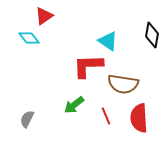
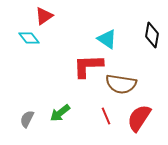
cyan triangle: moved 1 px left, 2 px up
brown semicircle: moved 2 px left
green arrow: moved 14 px left, 8 px down
red semicircle: rotated 36 degrees clockwise
